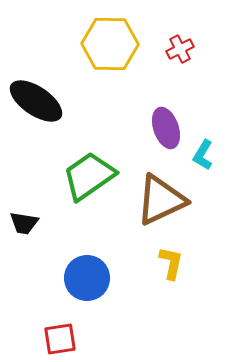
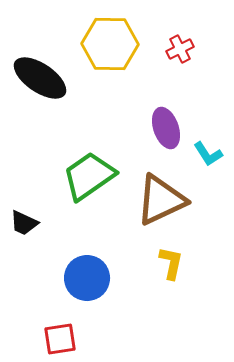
black ellipse: moved 4 px right, 23 px up
cyan L-shape: moved 5 px right, 1 px up; rotated 64 degrees counterclockwise
black trapezoid: rotated 16 degrees clockwise
